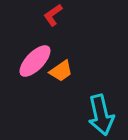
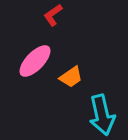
orange trapezoid: moved 10 px right, 6 px down
cyan arrow: moved 1 px right
